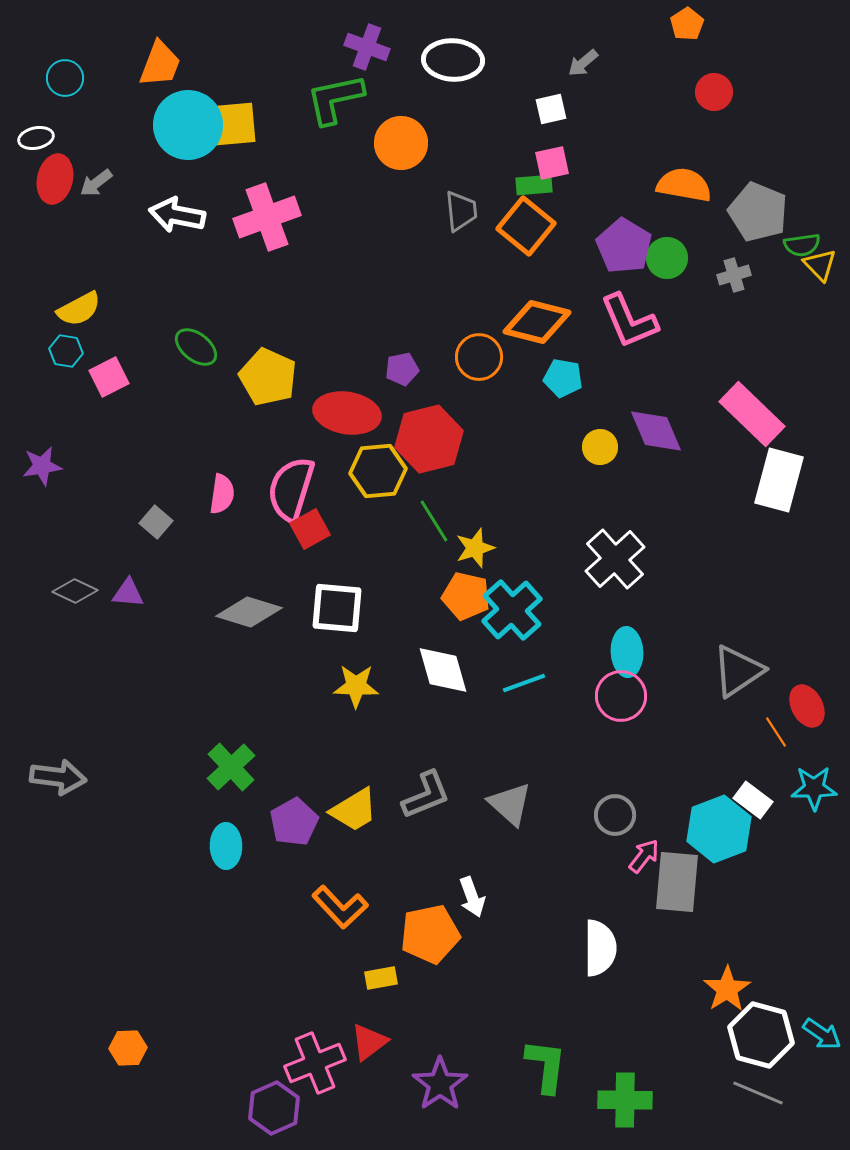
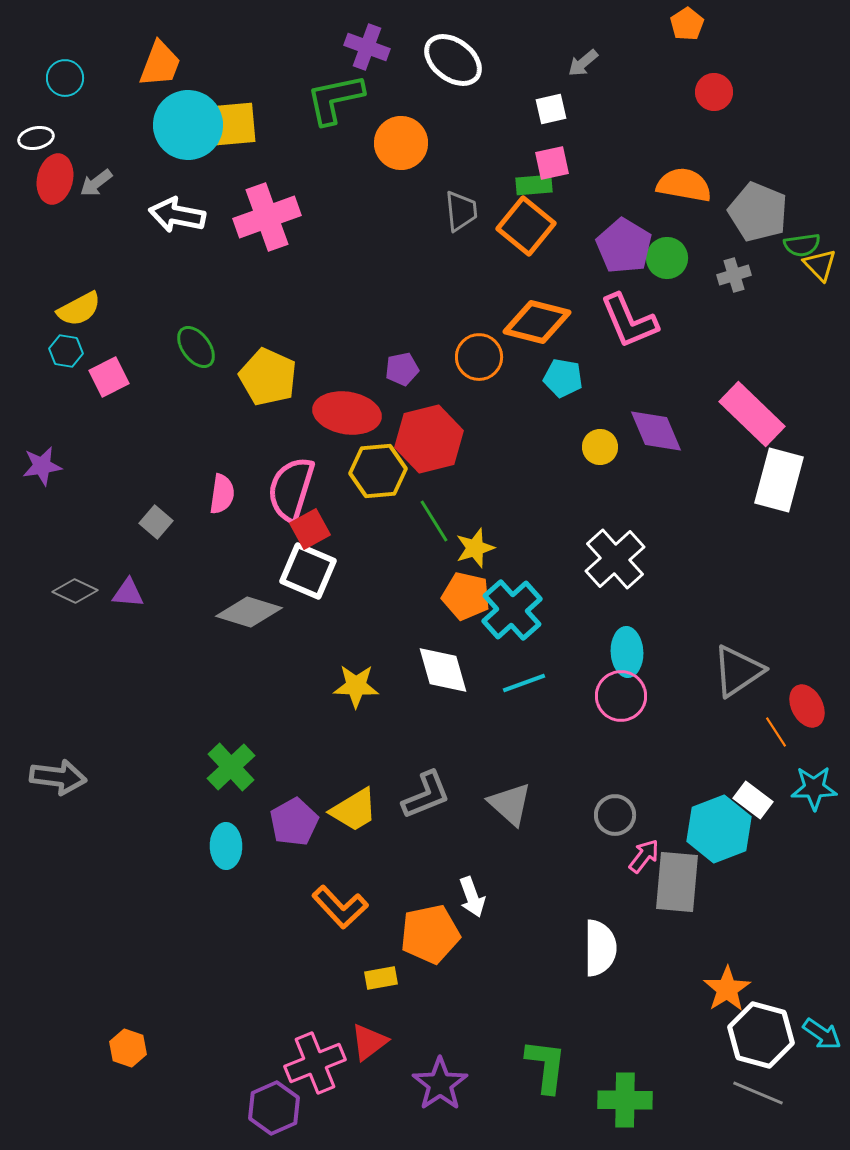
white ellipse at (453, 60): rotated 34 degrees clockwise
green ellipse at (196, 347): rotated 15 degrees clockwise
white square at (337, 608): moved 29 px left, 37 px up; rotated 18 degrees clockwise
orange hexagon at (128, 1048): rotated 21 degrees clockwise
